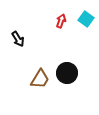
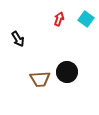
red arrow: moved 2 px left, 2 px up
black circle: moved 1 px up
brown trapezoid: rotated 55 degrees clockwise
